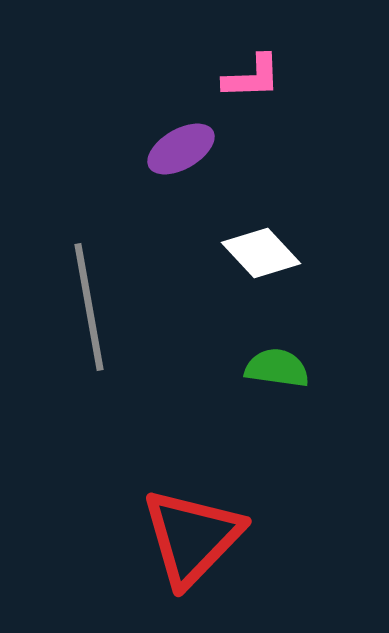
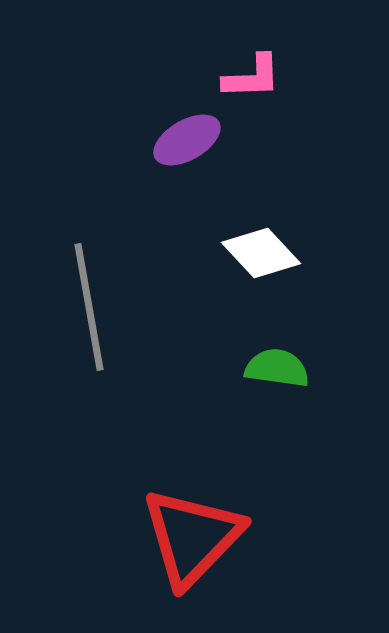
purple ellipse: moved 6 px right, 9 px up
